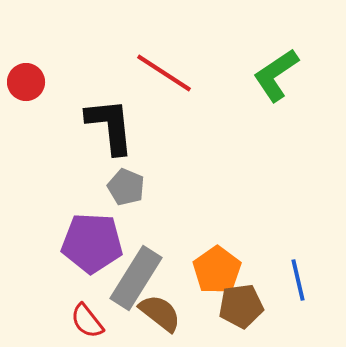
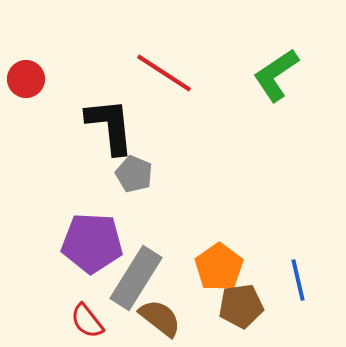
red circle: moved 3 px up
gray pentagon: moved 8 px right, 13 px up
orange pentagon: moved 2 px right, 3 px up
brown semicircle: moved 5 px down
